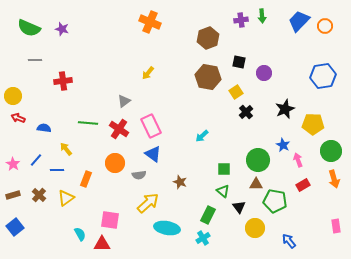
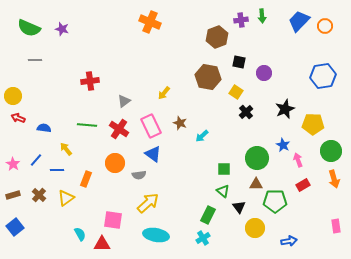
brown hexagon at (208, 38): moved 9 px right, 1 px up
yellow arrow at (148, 73): moved 16 px right, 20 px down
red cross at (63, 81): moved 27 px right
yellow square at (236, 92): rotated 24 degrees counterclockwise
green line at (88, 123): moved 1 px left, 2 px down
green circle at (258, 160): moved 1 px left, 2 px up
brown star at (180, 182): moved 59 px up
green pentagon at (275, 201): rotated 10 degrees counterclockwise
pink square at (110, 220): moved 3 px right
cyan ellipse at (167, 228): moved 11 px left, 7 px down
blue arrow at (289, 241): rotated 119 degrees clockwise
